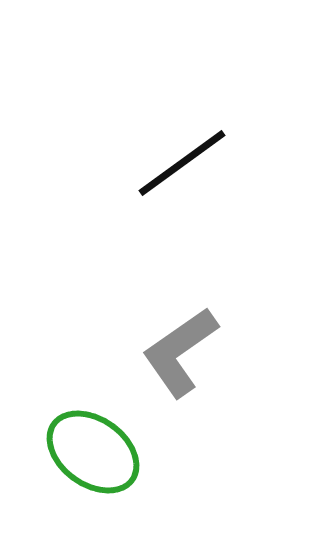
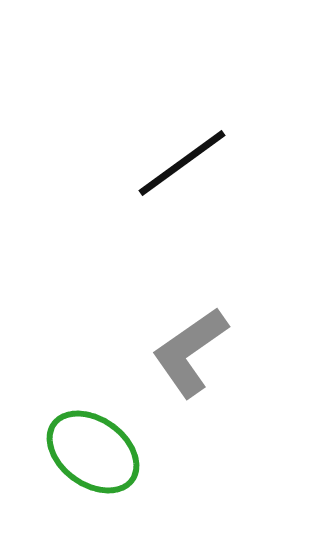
gray L-shape: moved 10 px right
